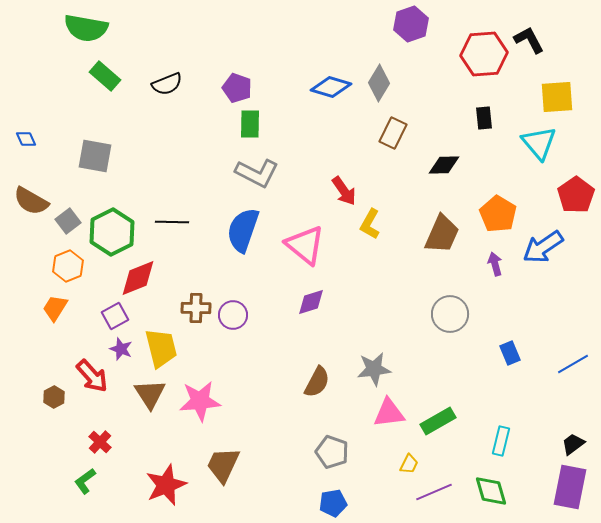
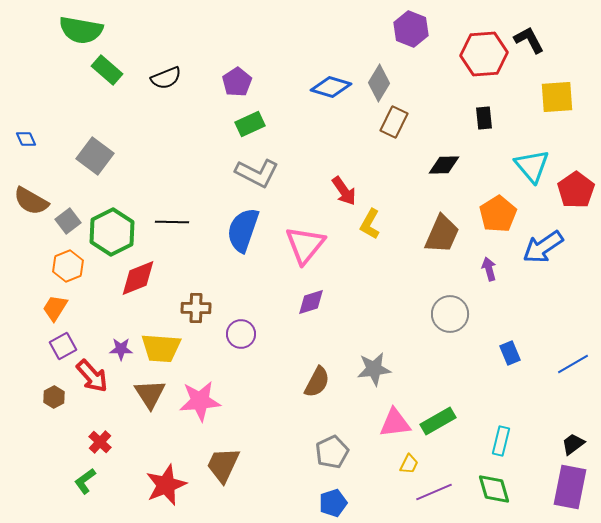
purple hexagon at (411, 24): moved 5 px down; rotated 20 degrees counterclockwise
green semicircle at (86, 28): moved 5 px left, 2 px down
green rectangle at (105, 76): moved 2 px right, 6 px up
black semicircle at (167, 84): moved 1 px left, 6 px up
purple pentagon at (237, 88): moved 6 px up; rotated 20 degrees clockwise
green rectangle at (250, 124): rotated 64 degrees clockwise
brown rectangle at (393, 133): moved 1 px right, 11 px up
cyan triangle at (539, 143): moved 7 px left, 23 px down
gray square at (95, 156): rotated 27 degrees clockwise
red pentagon at (576, 195): moved 5 px up
orange pentagon at (498, 214): rotated 9 degrees clockwise
pink triangle at (305, 245): rotated 30 degrees clockwise
purple arrow at (495, 264): moved 6 px left, 5 px down
purple circle at (233, 315): moved 8 px right, 19 px down
purple square at (115, 316): moved 52 px left, 30 px down
yellow trapezoid at (161, 348): rotated 108 degrees clockwise
purple star at (121, 349): rotated 20 degrees counterclockwise
pink triangle at (389, 413): moved 6 px right, 10 px down
gray pentagon at (332, 452): rotated 28 degrees clockwise
green diamond at (491, 491): moved 3 px right, 2 px up
blue pentagon at (333, 503): rotated 8 degrees counterclockwise
